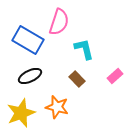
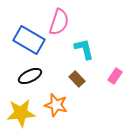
blue rectangle: moved 1 px right
pink rectangle: rotated 14 degrees counterclockwise
orange star: moved 1 px left, 2 px up
yellow star: rotated 16 degrees clockwise
